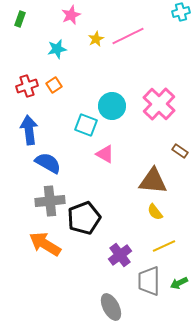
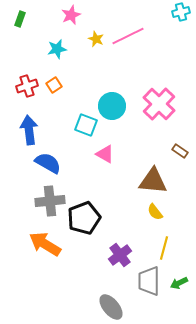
yellow star: rotated 21 degrees counterclockwise
yellow line: moved 2 px down; rotated 50 degrees counterclockwise
gray ellipse: rotated 12 degrees counterclockwise
